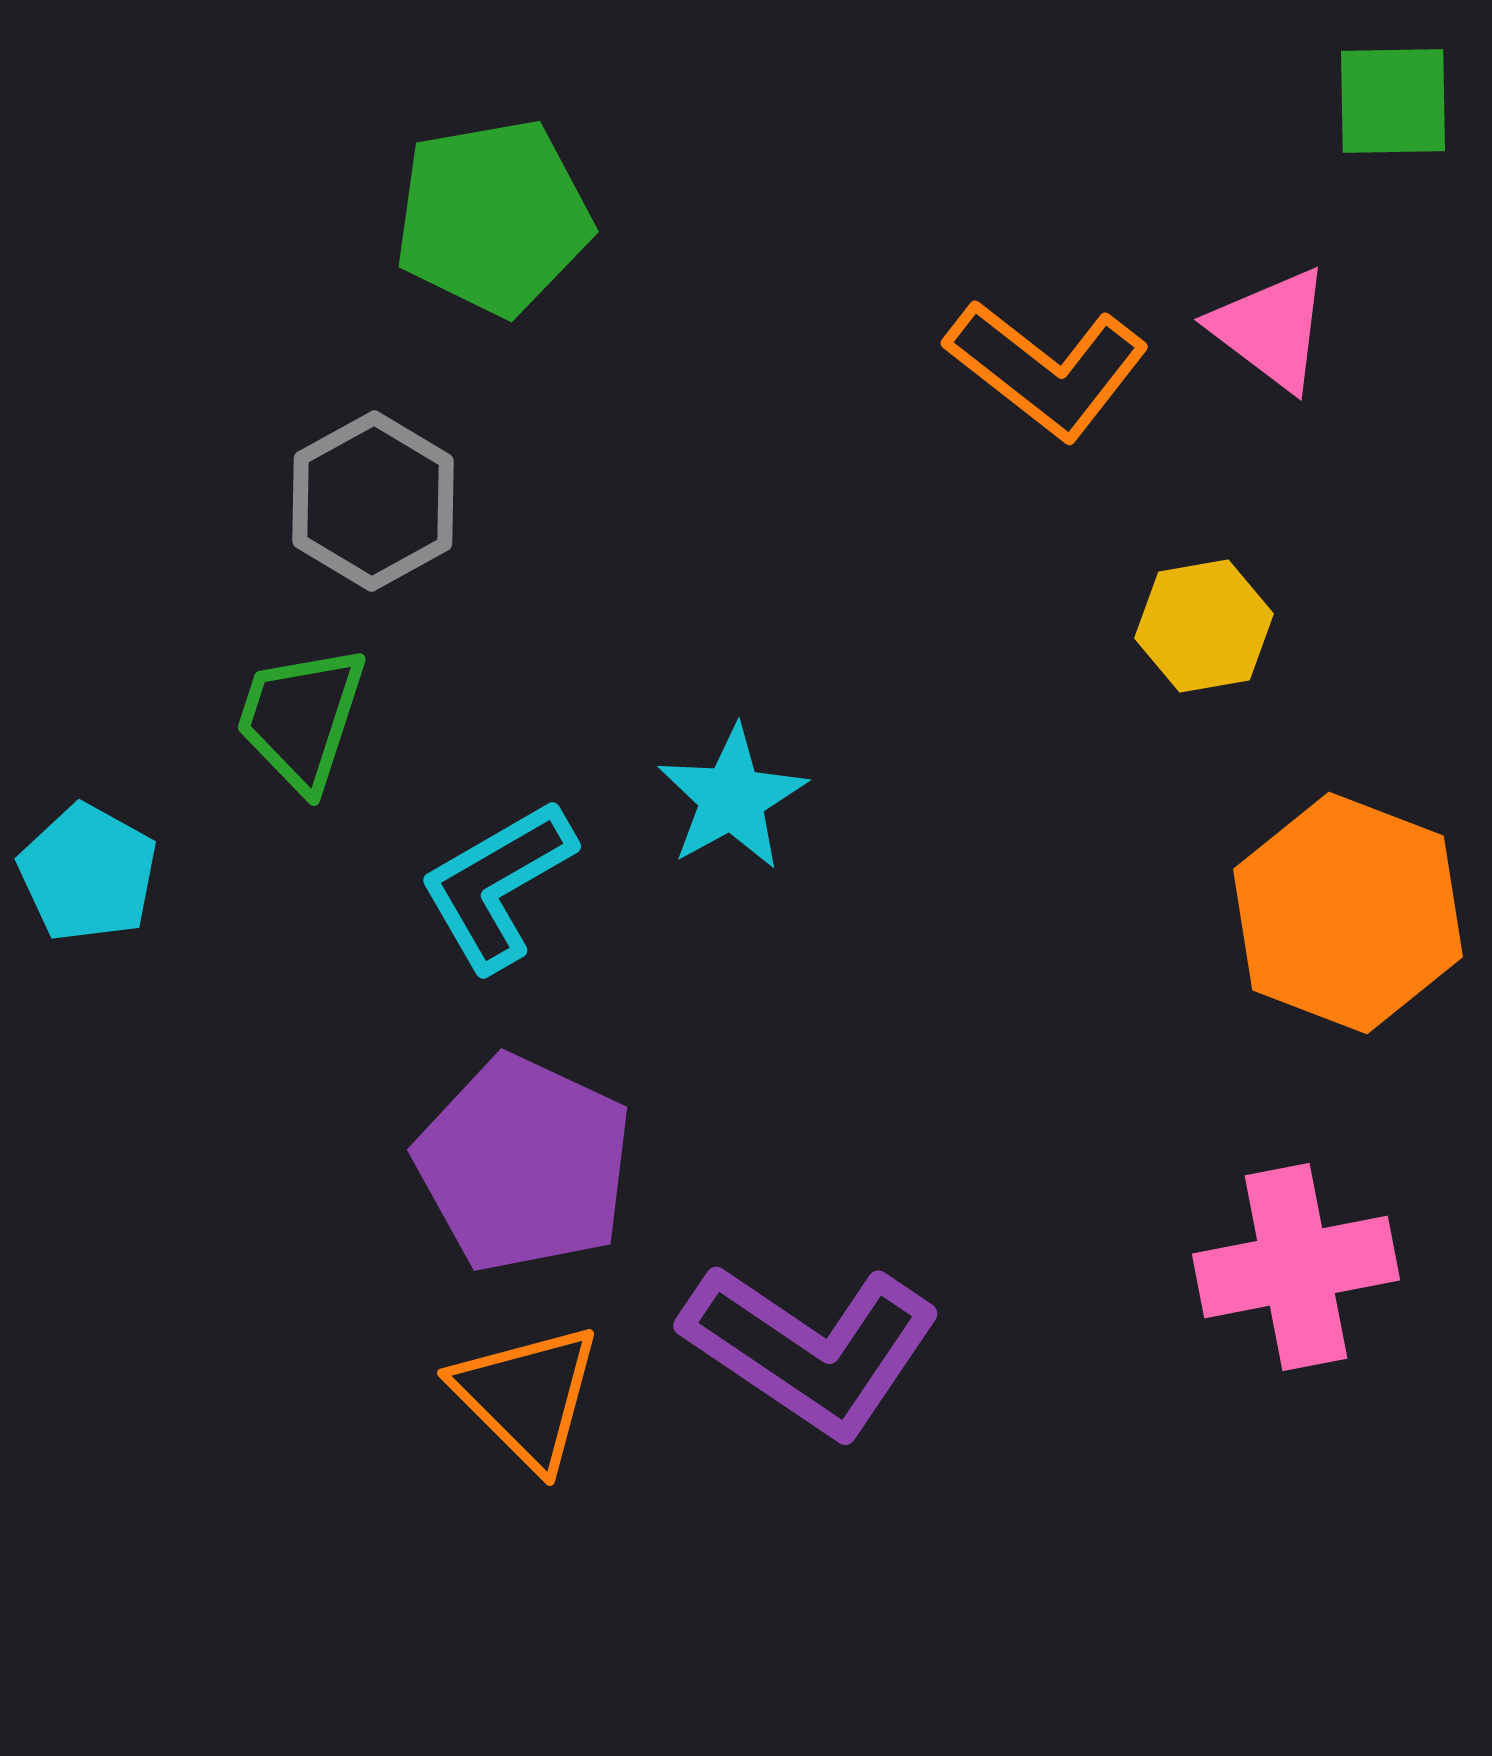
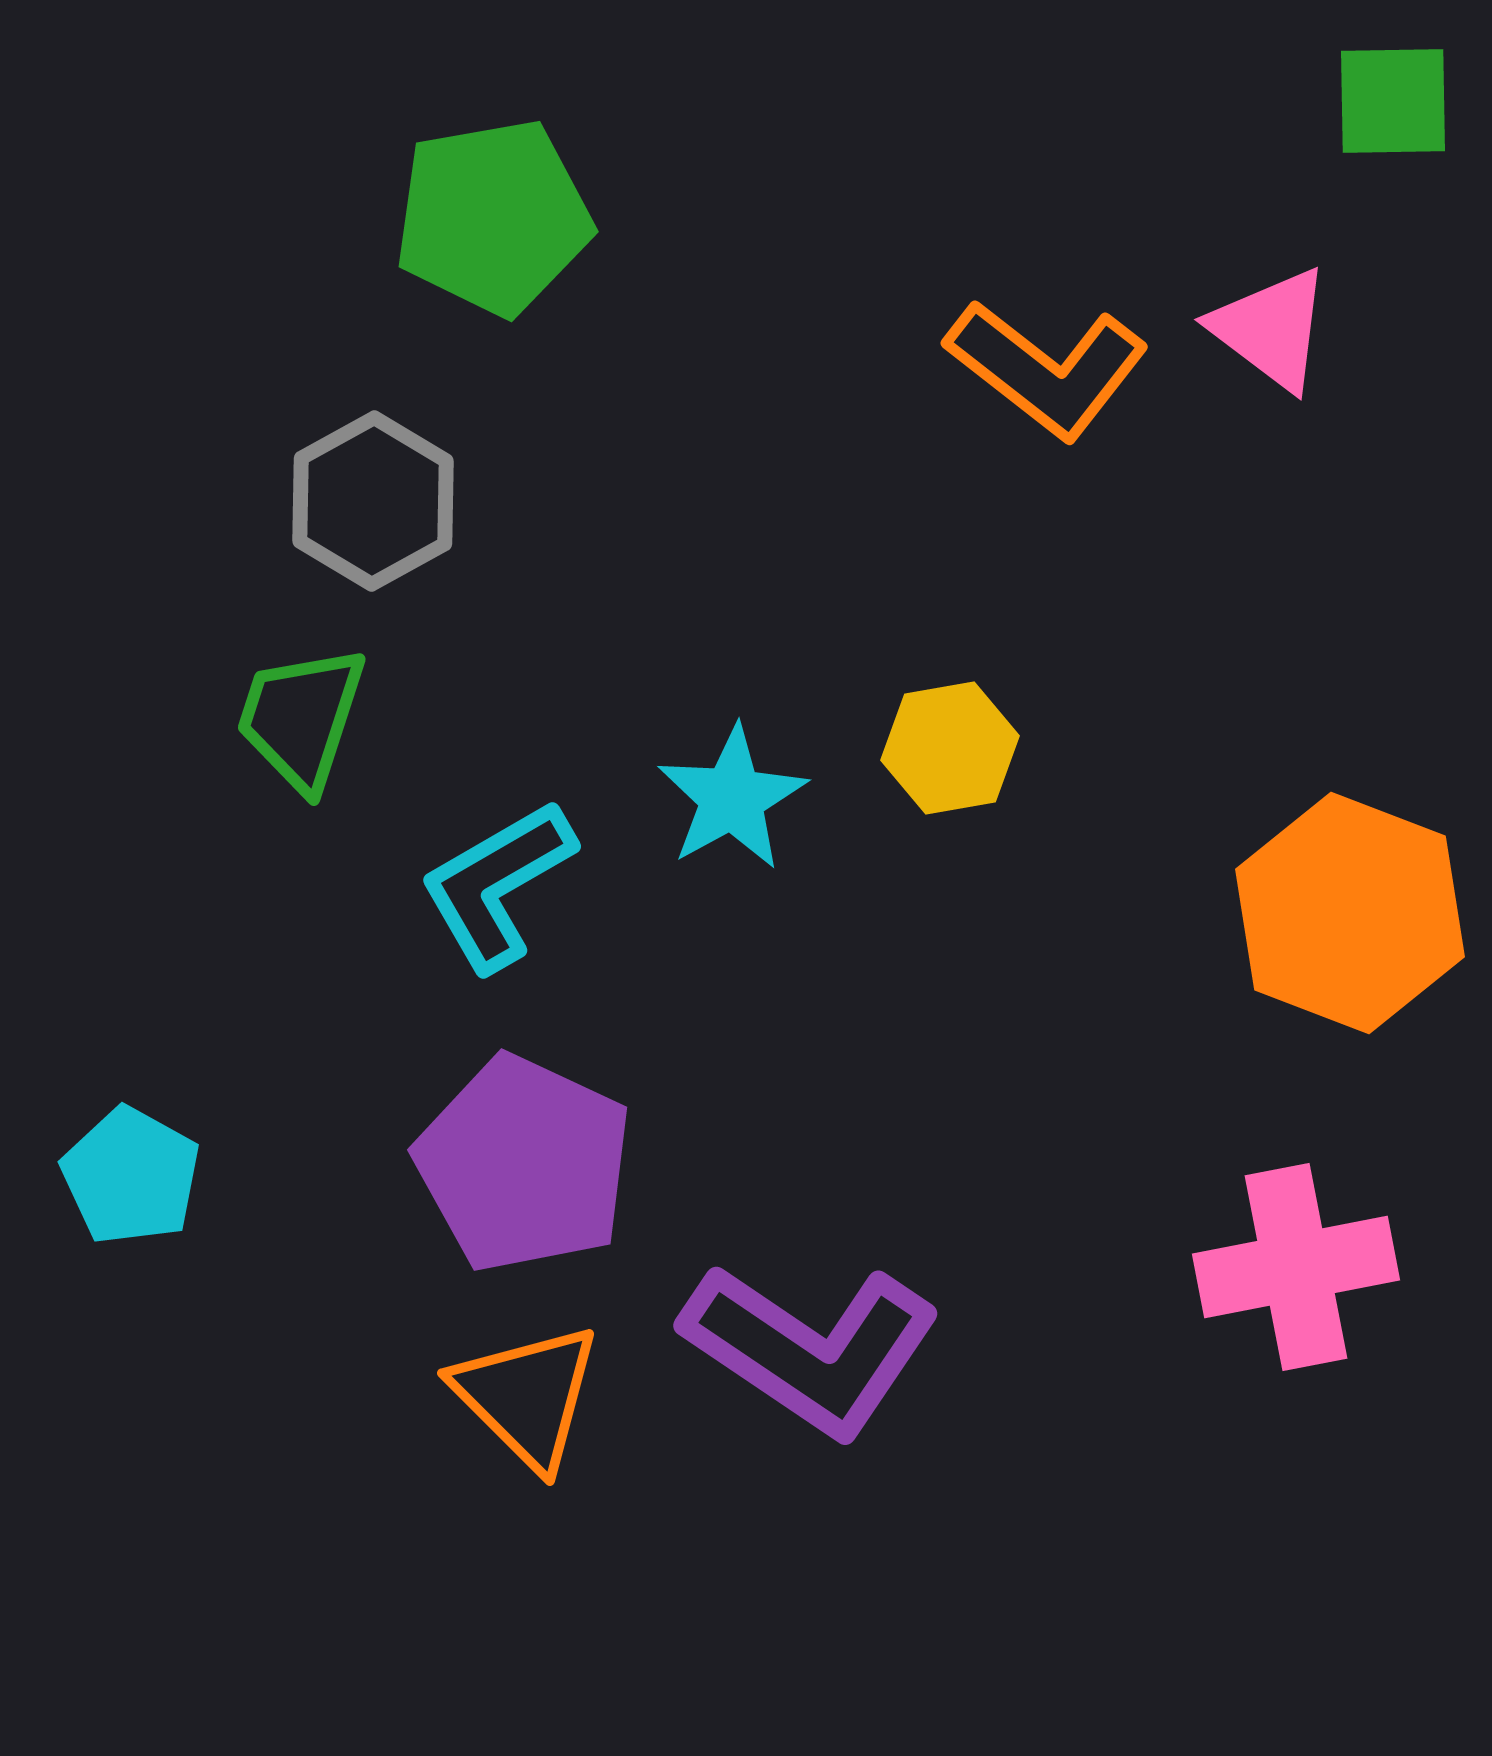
yellow hexagon: moved 254 px left, 122 px down
cyan pentagon: moved 43 px right, 303 px down
orange hexagon: moved 2 px right
